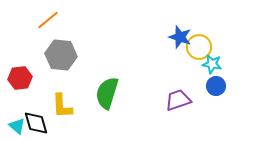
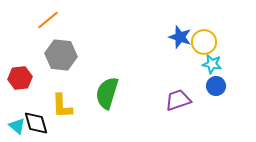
yellow circle: moved 5 px right, 5 px up
